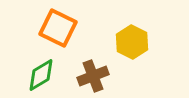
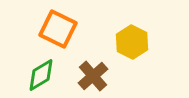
orange square: moved 1 px down
brown cross: rotated 20 degrees counterclockwise
